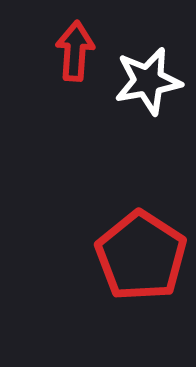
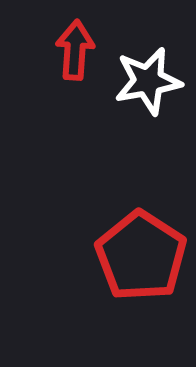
red arrow: moved 1 px up
